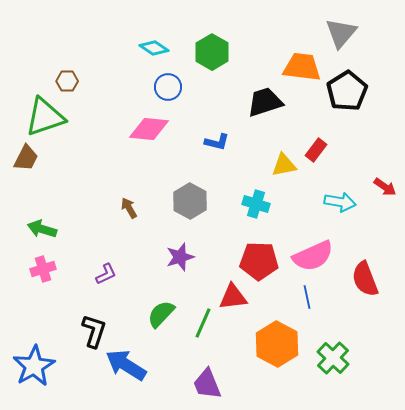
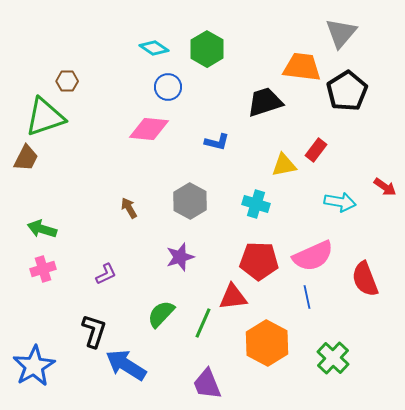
green hexagon: moved 5 px left, 3 px up
orange hexagon: moved 10 px left, 1 px up
